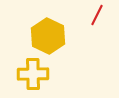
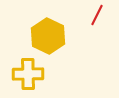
yellow cross: moved 5 px left
